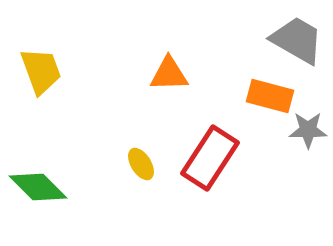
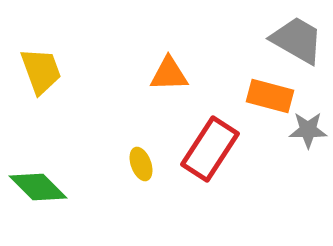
red rectangle: moved 9 px up
yellow ellipse: rotated 12 degrees clockwise
